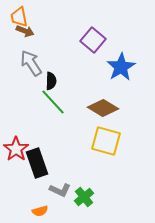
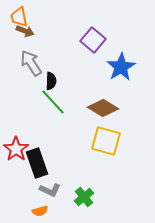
gray L-shape: moved 10 px left
